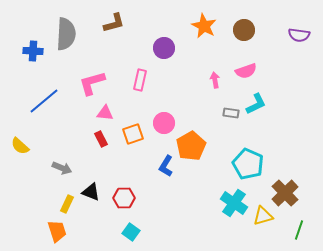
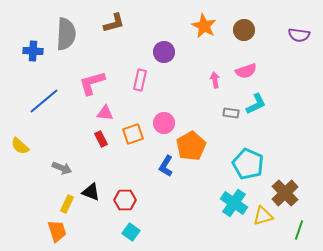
purple circle: moved 4 px down
red hexagon: moved 1 px right, 2 px down
